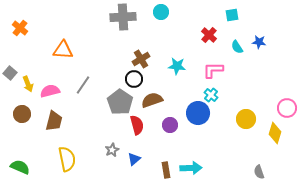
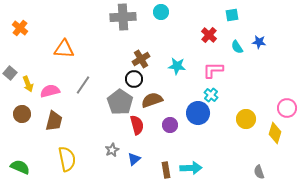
orange triangle: moved 1 px right, 1 px up
